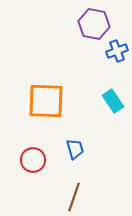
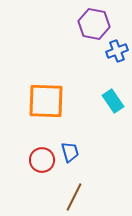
blue trapezoid: moved 5 px left, 3 px down
red circle: moved 9 px right
brown line: rotated 8 degrees clockwise
